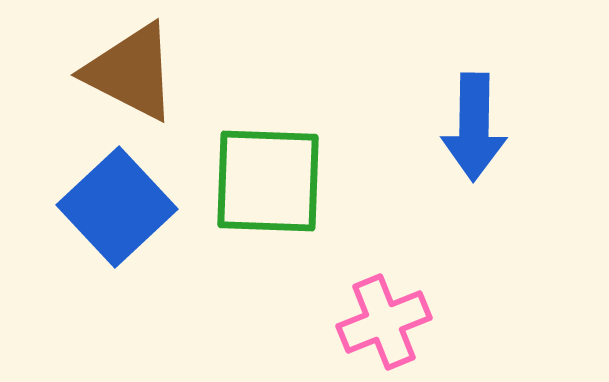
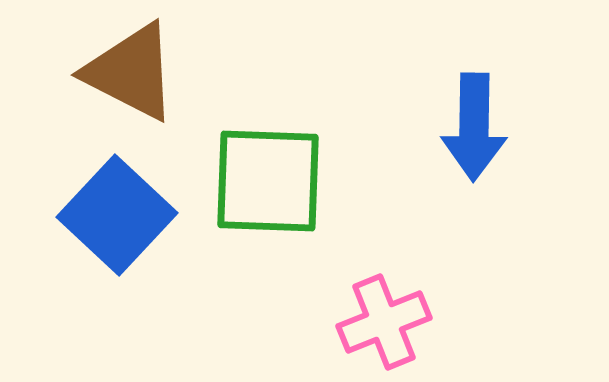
blue square: moved 8 px down; rotated 4 degrees counterclockwise
